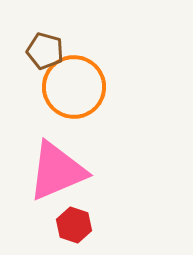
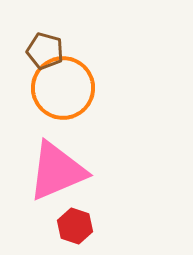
orange circle: moved 11 px left, 1 px down
red hexagon: moved 1 px right, 1 px down
